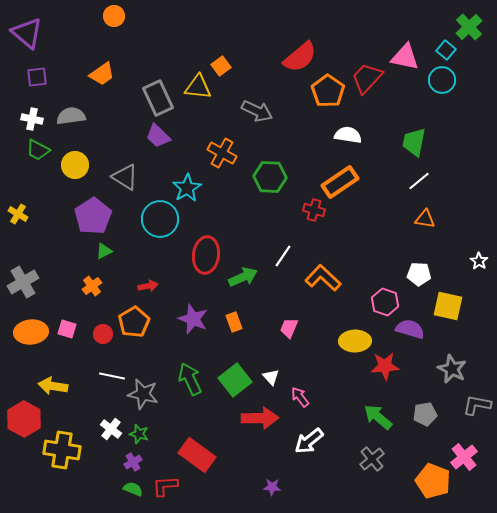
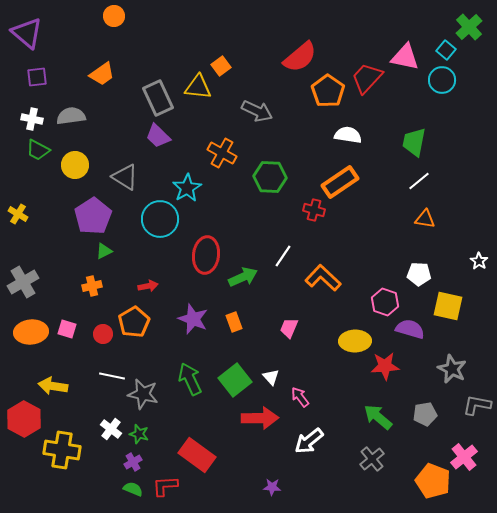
orange cross at (92, 286): rotated 24 degrees clockwise
